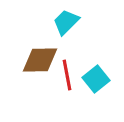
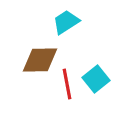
cyan trapezoid: rotated 12 degrees clockwise
red line: moved 9 px down
